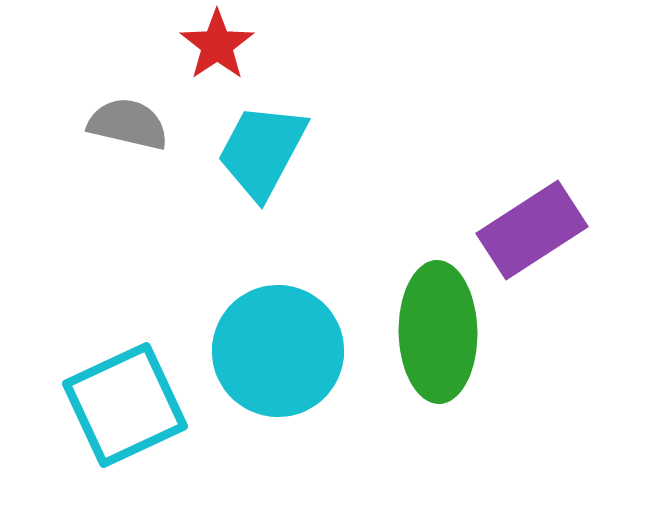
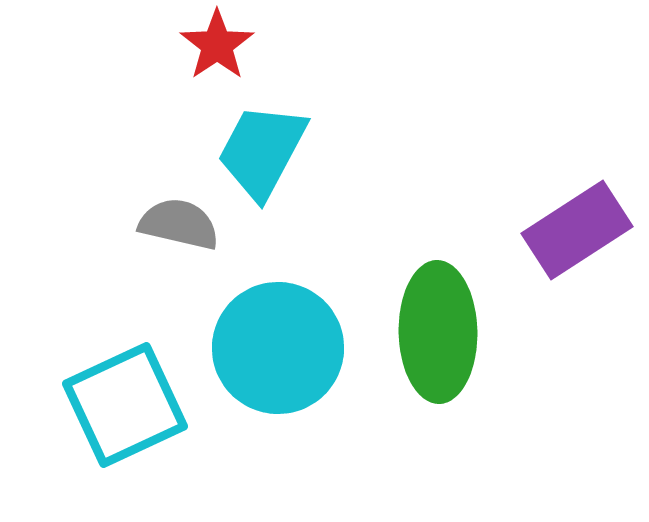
gray semicircle: moved 51 px right, 100 px down
purple rectangle: moved 45 px right
cyan circle: moved 3 px up
